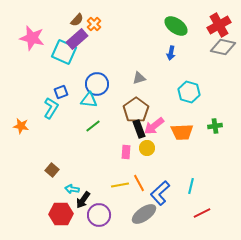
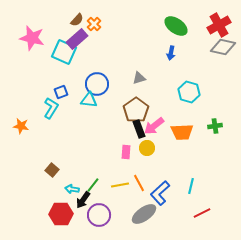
green line: moved 59 px down; rotated 14 degrees counterclockwise
